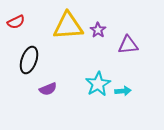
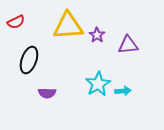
purple star: moved 1 px left, 5 px down
purple semicircle: moved 1 px left, 4 px down; rotated 24 degrees clockwise
